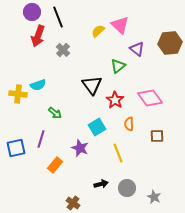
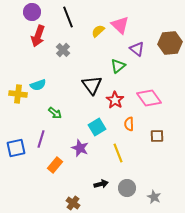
black line: moved 10 px right
pink diamond: moved 1 px left
